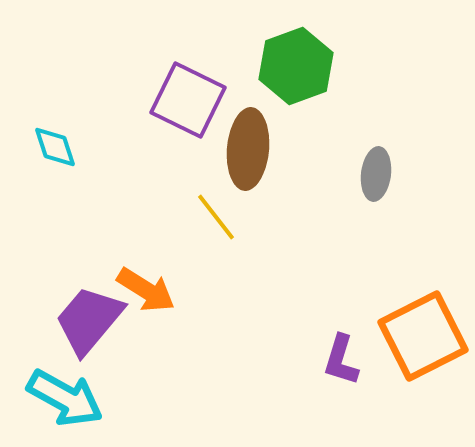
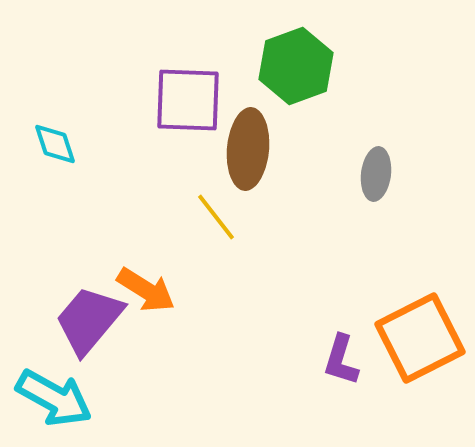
purple square: rotated 24 degrees counterclockwise
cyan diamond: moved 3 px up
orange square: moved 3 px left, 2 px down
cyan arrow: moved 11 px left
